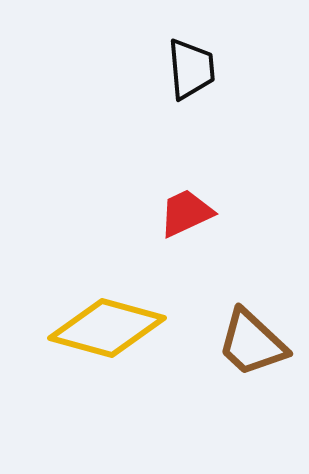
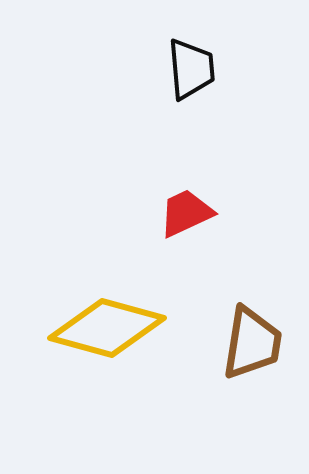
brown trapezoid: rotated 124 degrees counterclockwise
